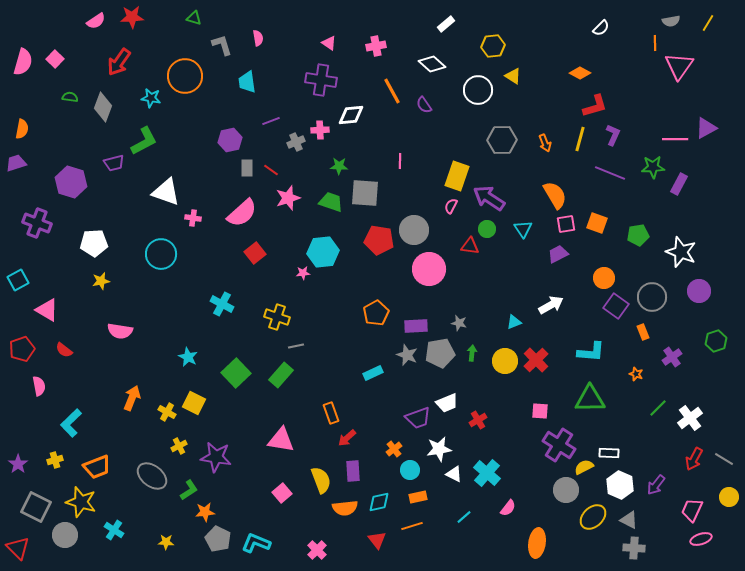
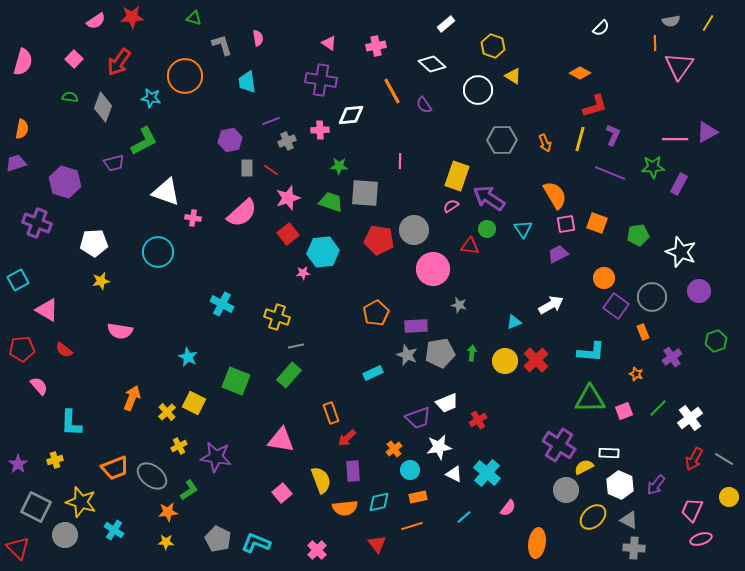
yellow hexagon at (493, 46): rotated 25 degrees clockwise
pink square at (55, 59): moved 19 px right
purple triangle at (706, 128): moved 1 px right, 4 px down
gray cross at (296, 142): moved 9 px left, 1 px up
purple hexagon at (71, 182): moved 6 px left
pink semicircle at (451, 206): rotated 28 degrees clockwise
red square at (255, 253): moved 33 px right, 19 px up
cyan circle at (161, 254): moved 3 px left, 2 px up
pink circle at (429, 269): moved 4 px right
gray star at (459, 323): moved 18 px up
red pentagon at (22, 349): rotated 15 degrees clockwise
green square at (236, 373): moved 8 px down; rotated 24 degrees counterclockwise
green rectangle at (281, 375): moved 8 px right
pink semicircle at (39, 386): rotated 30 degrees counterclockwise
pink square at (540, 411): moved 84 px right; rotated 24 degrees counterclockwise
yellow cross at (167, 412): rotated 18 degrees clockwise
cyan L-shape at (71, 423): rotated 44 degrees counterclockwise
white star at (439, 449): moved 2 px up
orange trapezoid at (97, 467): moved 18 px right, 1 px down
orange star at (205, 512): moved 37 px left
red triangle at (377, 540): moved 4 px down
